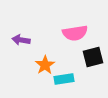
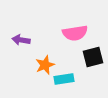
orange star: rotated 12 degrees clockwise
